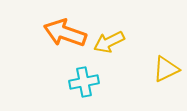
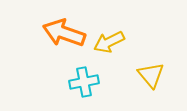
orange arrow: moved 1 px left
yellow triangle: moved 15 px left, 6 px down; rotated 44 degrees counterclockwise
